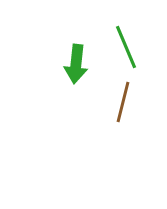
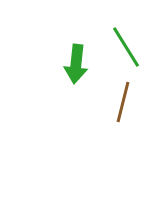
green line: rotated 9 degrees counterclockwise
